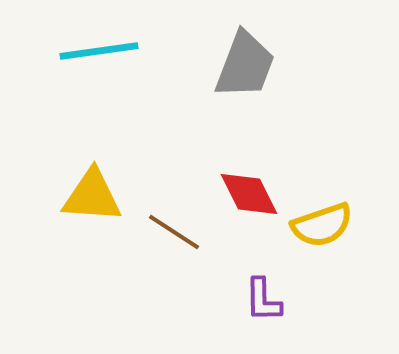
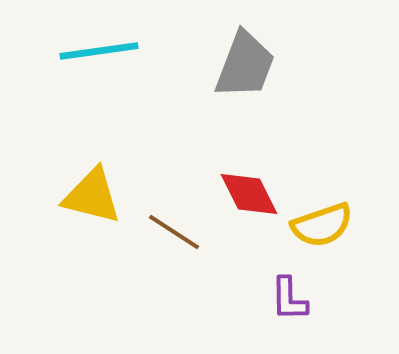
yellow triangle: rotated 10 degrees clockwise
purple L-shape: moved 26 px right, 1 px up
